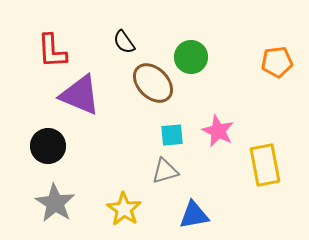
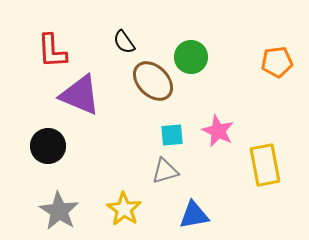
brown ellipse: moved 2 px up
gray star: moved 4 px right, 8 px down
